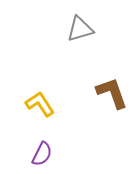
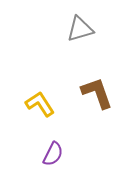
brown L-shape: moved 15 px left
purple semicircle: moved 11 px right
